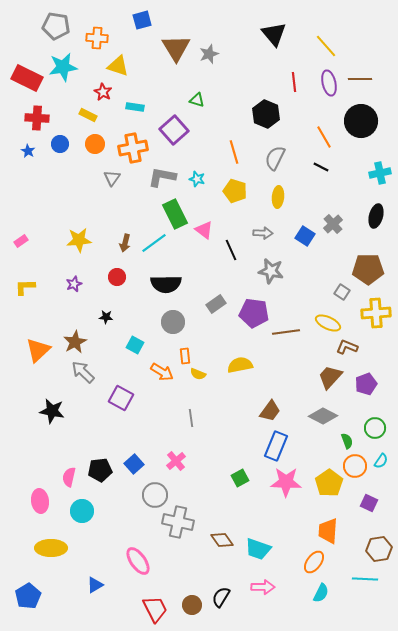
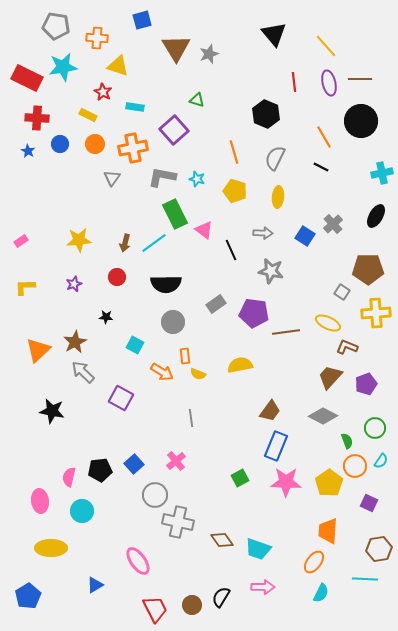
cyan cross at (380, 173): moved 2 px right
black ellipse at (376, 216): rotated 15 degrees clockwise
